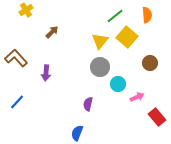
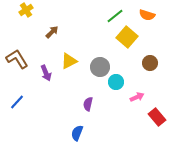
orange semicircle: rotated 112 degrees clockwise
yellow triangle: moved 31 px left, 20 px down; rotated 24 degrees clockwise
brown L-shape: moved 1 px right, 1 px down; rotated 10 degrees clockwise
purple arrow: rotated 28 degrees counterclockwise
cyan circle: moved 2 px left, 2 px up
